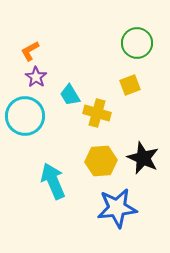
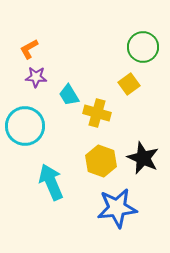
green circle: moved 6 px right, 4 px down
orange L-shape: moved 1 px left, 2 px up
purple star: rotated 30 degrees counterclockwise
yellow square: moved 1 px left, 1 px up; rotated 15 degrees counterclockwise
cyan trapezoid: moved 1 px left
cyan circle: moved 10 px down
yellow hexagon: rotated 24 degrees clockwise
cyan arrow: moved 2 px left, 1 px down
